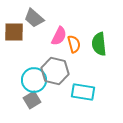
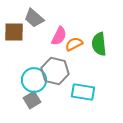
orange semicircle: rotated 102 degrees counterclockwise
